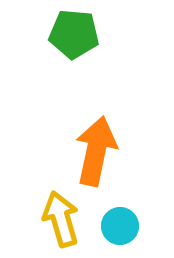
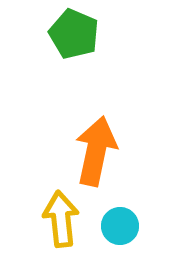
green pentagon: rotated 18 degrees clockwise
yellow arrow: rotated 10 degrees clockwise
